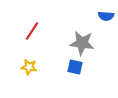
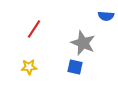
red line: moved 2 px right, 2 px up
gray star: moved 1 px right; rotated 15 degrees clockwise
yellow star: rotated 14 degrees counterclockwise
